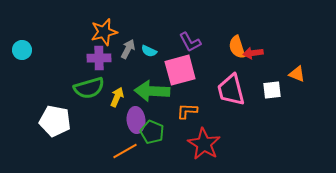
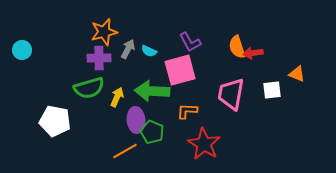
pink trapezoid: moved 4 px down; rotated 24 degrees clockwise
